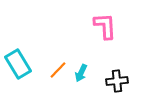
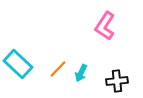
pink L-shape: rotated 144 degrees counterclockwise
cyan rectangle: rotated 16 degrees counterclockwise
orange line: moved 1 px up
